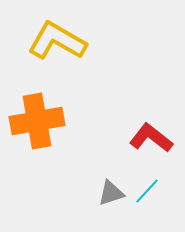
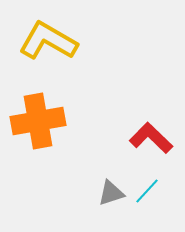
yellow L-shape: moved 9 px left
orange cross: moved 1 px right
red L-shape: rotated 6 degrees clockwise
